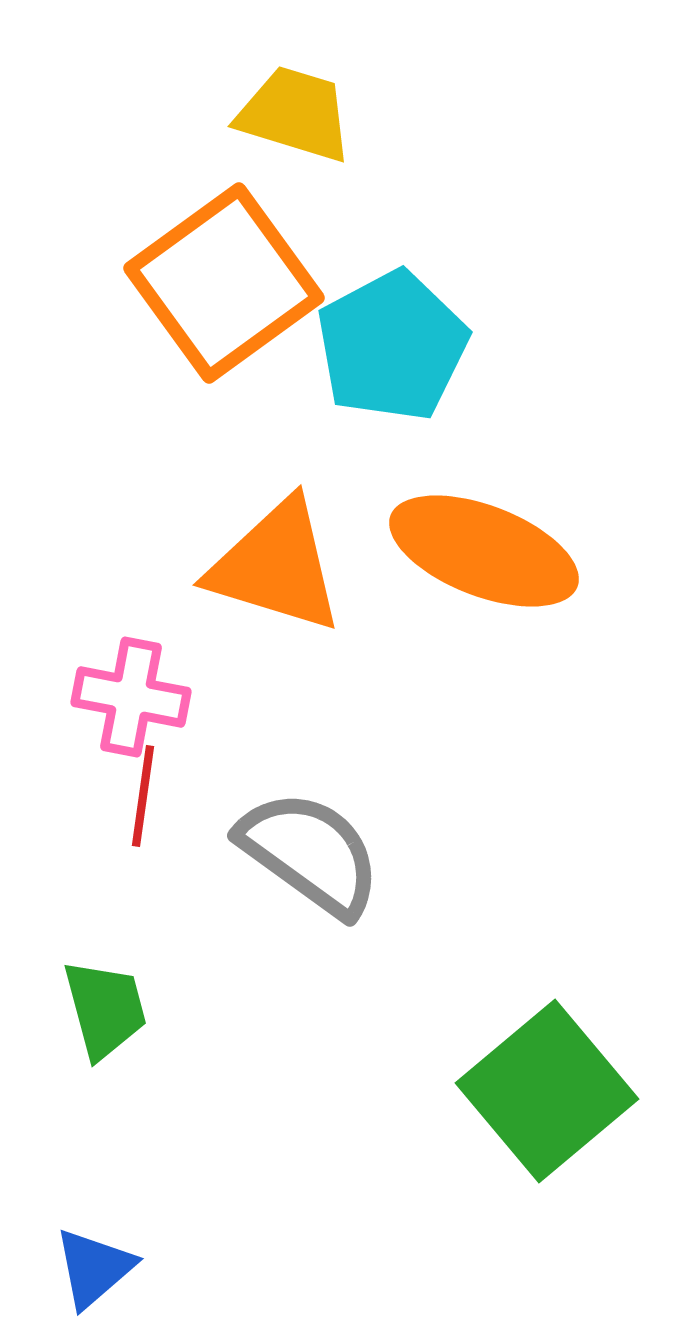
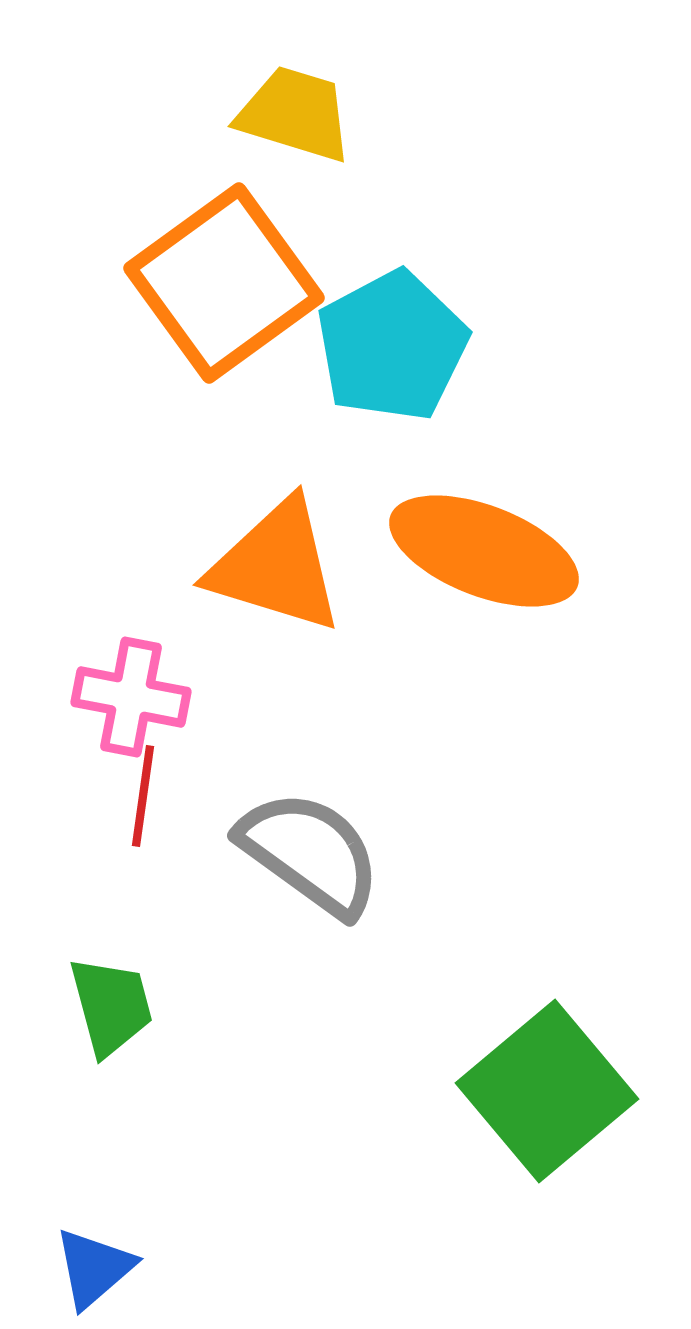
green trapezoid: moved 6 px right, 3 px up
